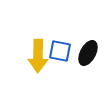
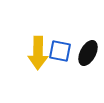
yellow arrow: moved 3 px up
